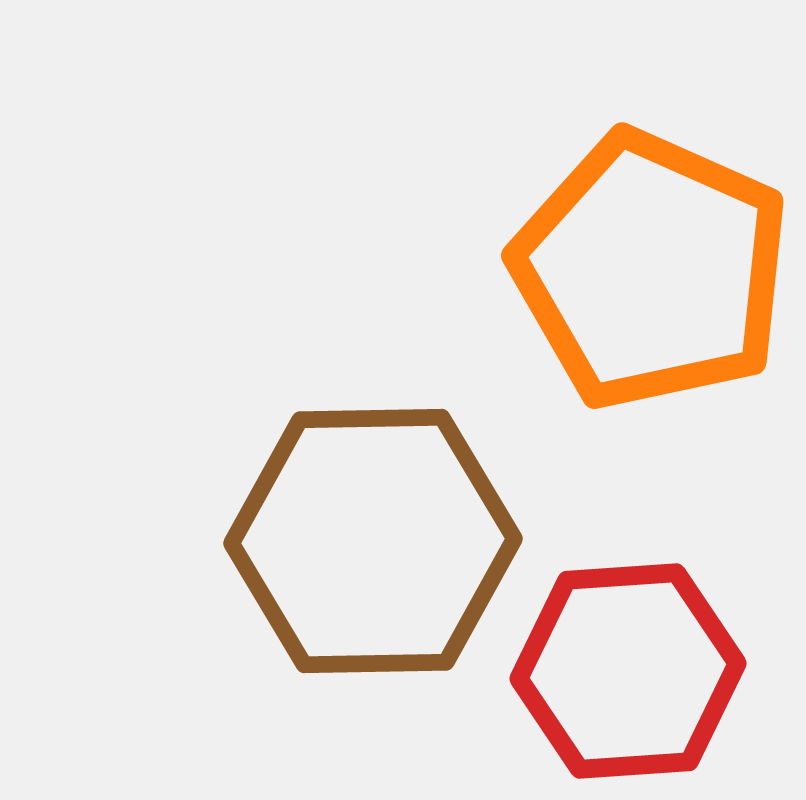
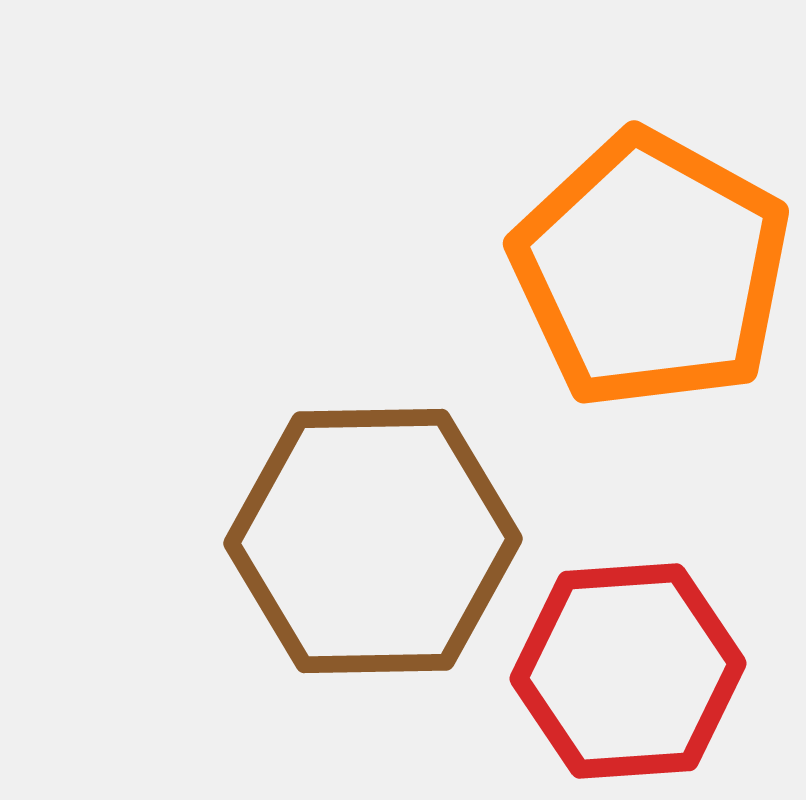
orange pentagon: rotated 5 degrees clockwise
